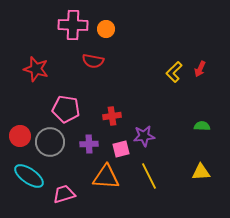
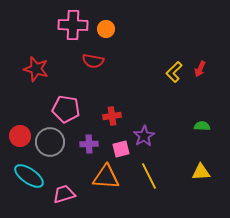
purple star: rotated 25 degrees counterclockwise
